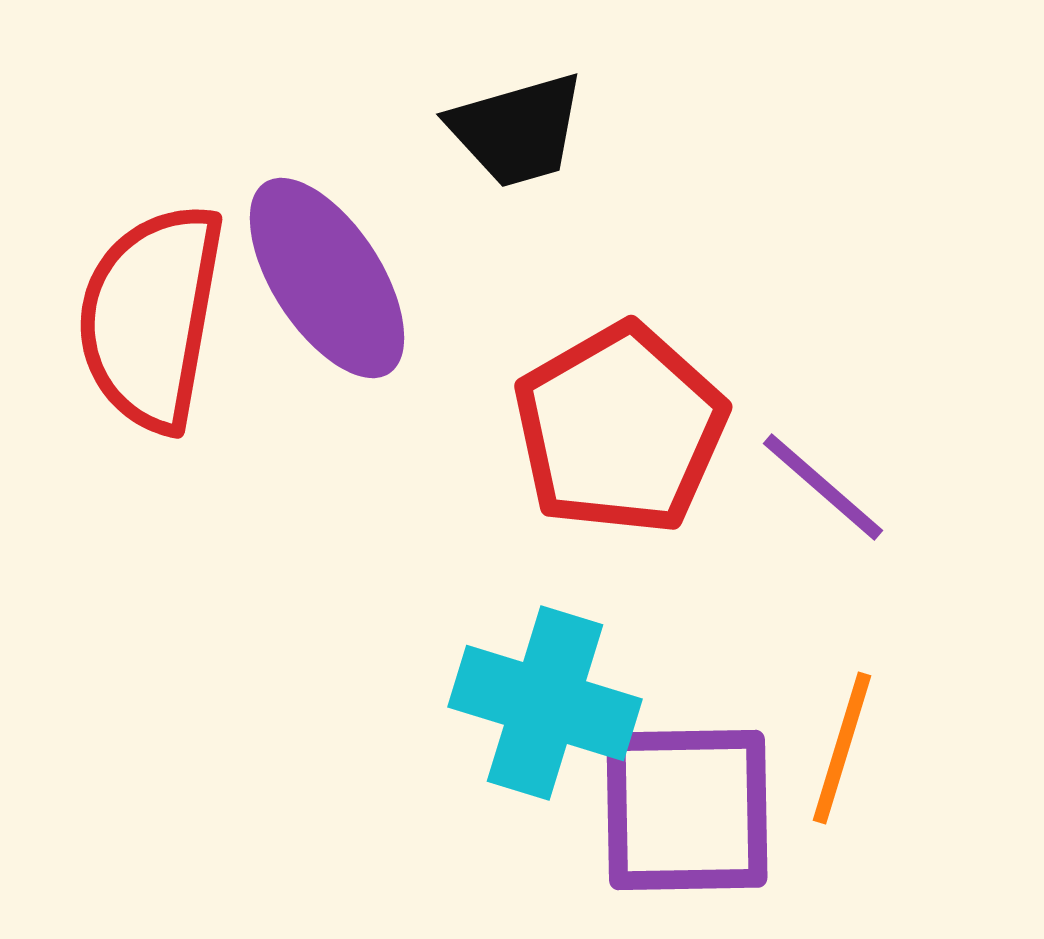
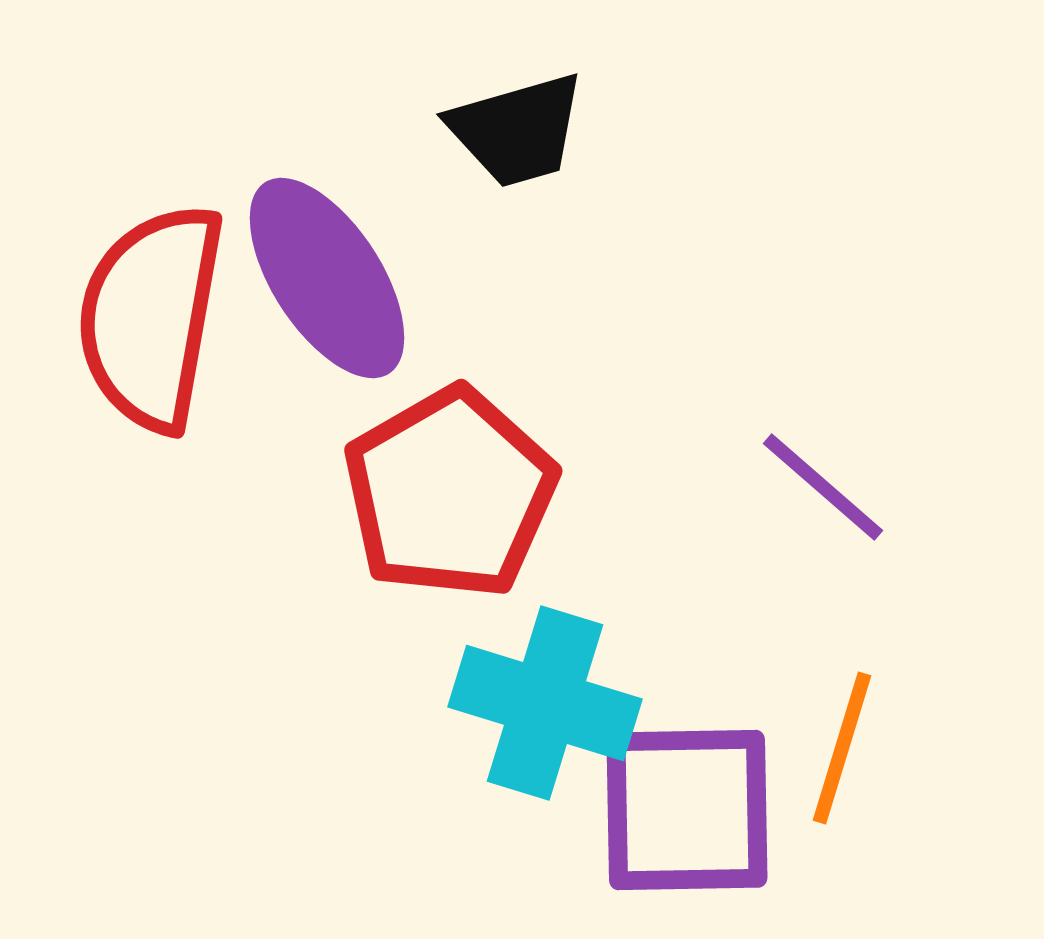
red pentagon: moved 170 px left, 64 px down
